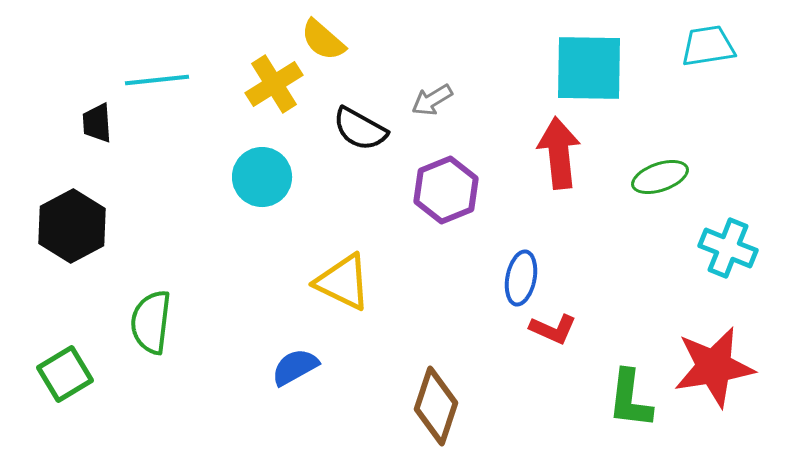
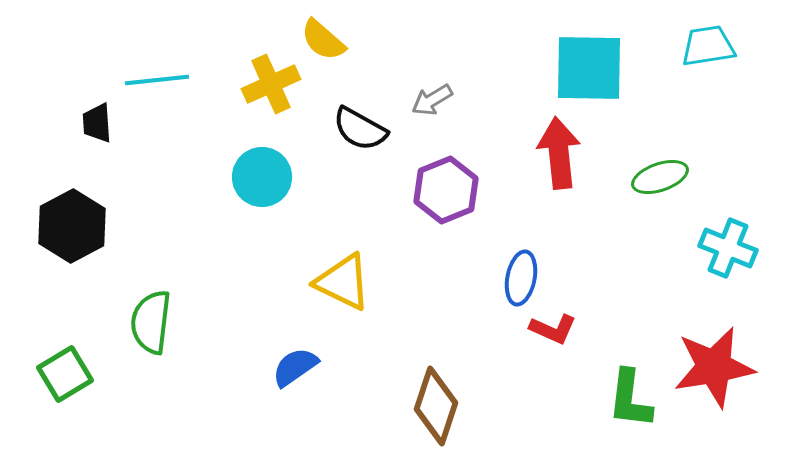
yellow cross: moved 3 px left; rotated 8 degrees clockwise
blue semicircle: rotated 6 degrees counterclockwise
